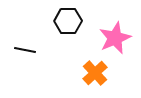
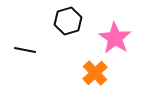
black hexagon: rotated 16 degrees counterclockwise
pink star: rotated 16 degrees counterclockwise
